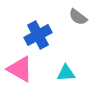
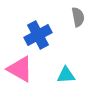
gray semicircle: rotated 138 degrees counterclockwise
cyan triangle: moved 2 px down
